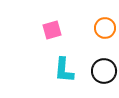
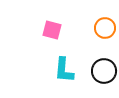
pink square: rotated 30 degrees clockwise
